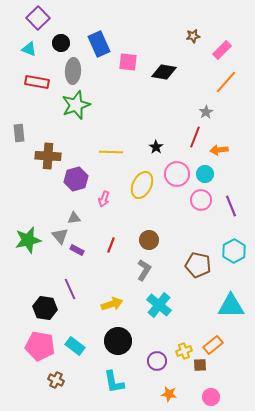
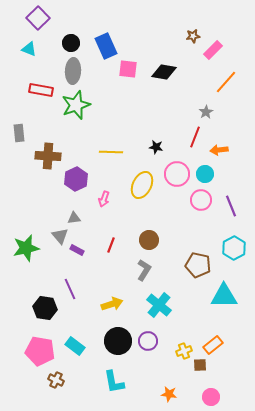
black circle at (61, 43): moved 10 px right
blue rectangle at (99, 44): moved 7 px right, 2 px down
pink rectangle at (222, 50): moved 9 px left
pink square at (128, 62): moved 7 px down
red rectangle at (37, 82): moved 4 px right, 8 px down
black star at (156, 147): rotated 24 degrees counterclockwise
purple hexagon at (76, 179): rotated 10 degrees counterclockwise
green star at (28, 240): moved 2 px left, 8 px down
cyan hexagon at (234, 251): moved 3 px up
cyan triangle at (231, 306): moved 7 px left, 10 px up
pink pentagon at (40, 346): moved 5 px down
purple circle at (157, 361): moved 9 px left, 20 px up
